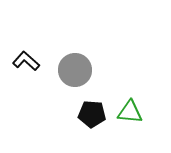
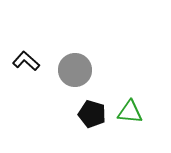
black pentagon: rotated 12 degrees clockwise
